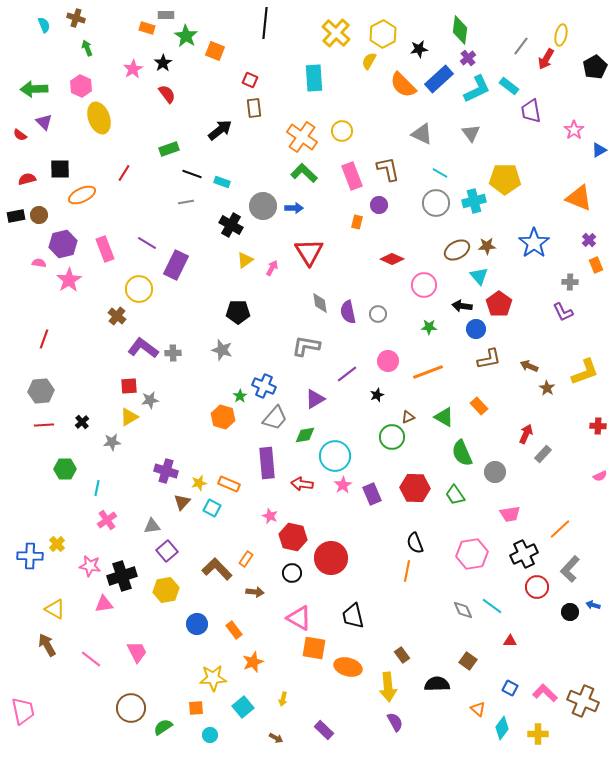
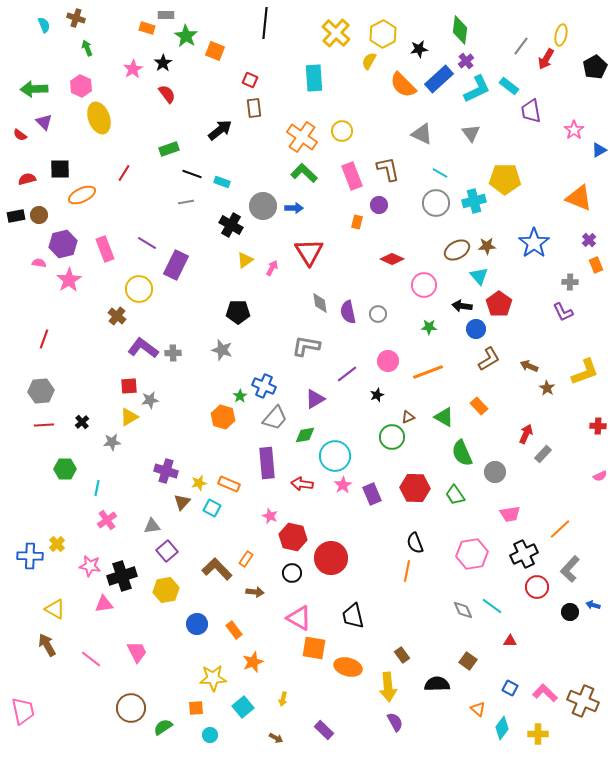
purple cross at (468, 58): moved 2 px left, 3 px down
brown L-shape at (489, 359): rotated 20 degrees counterclockwise
